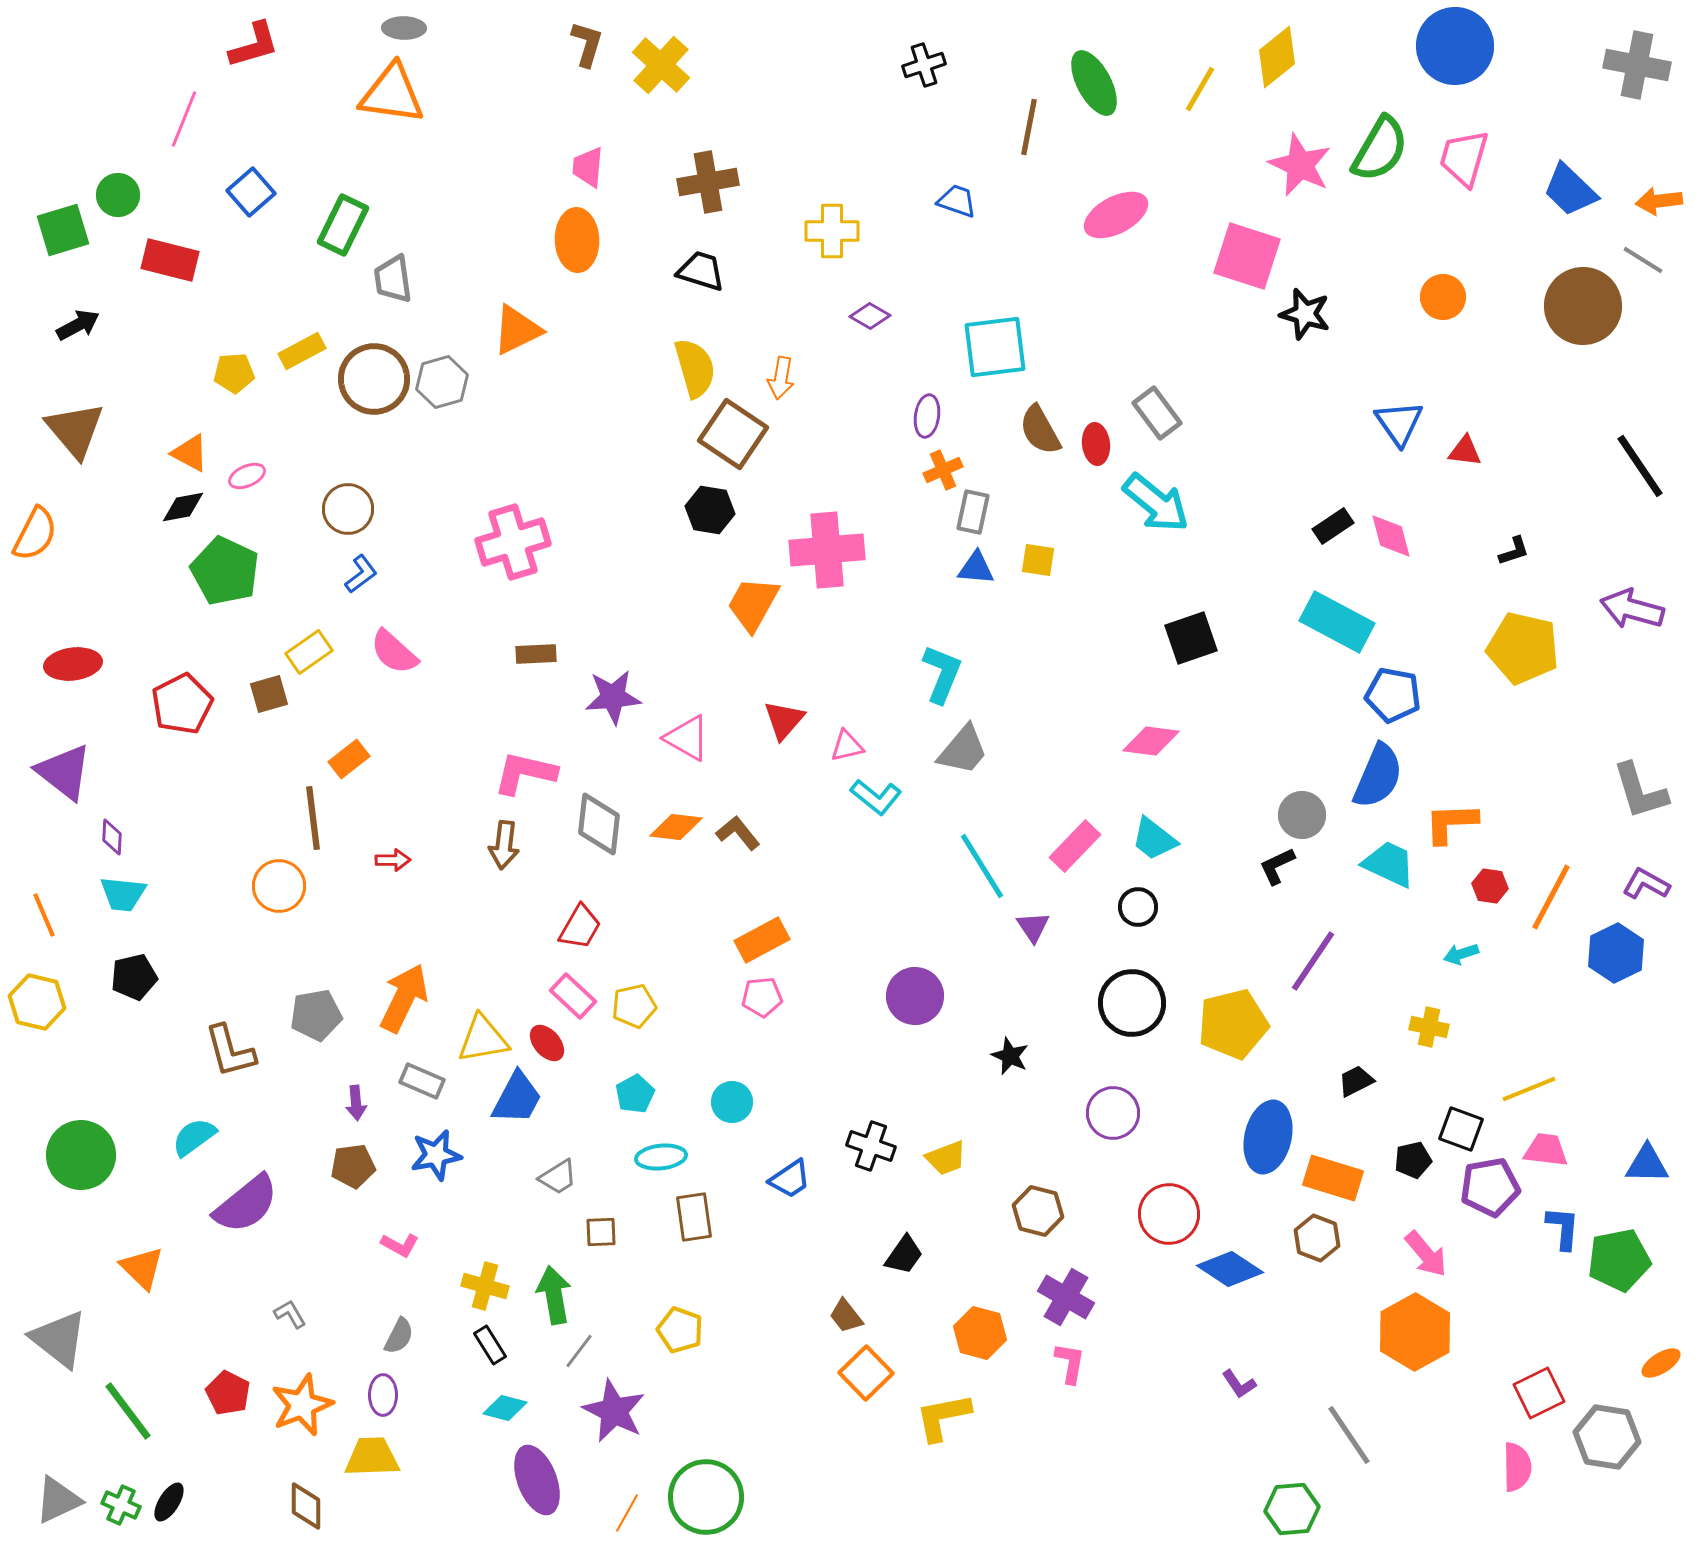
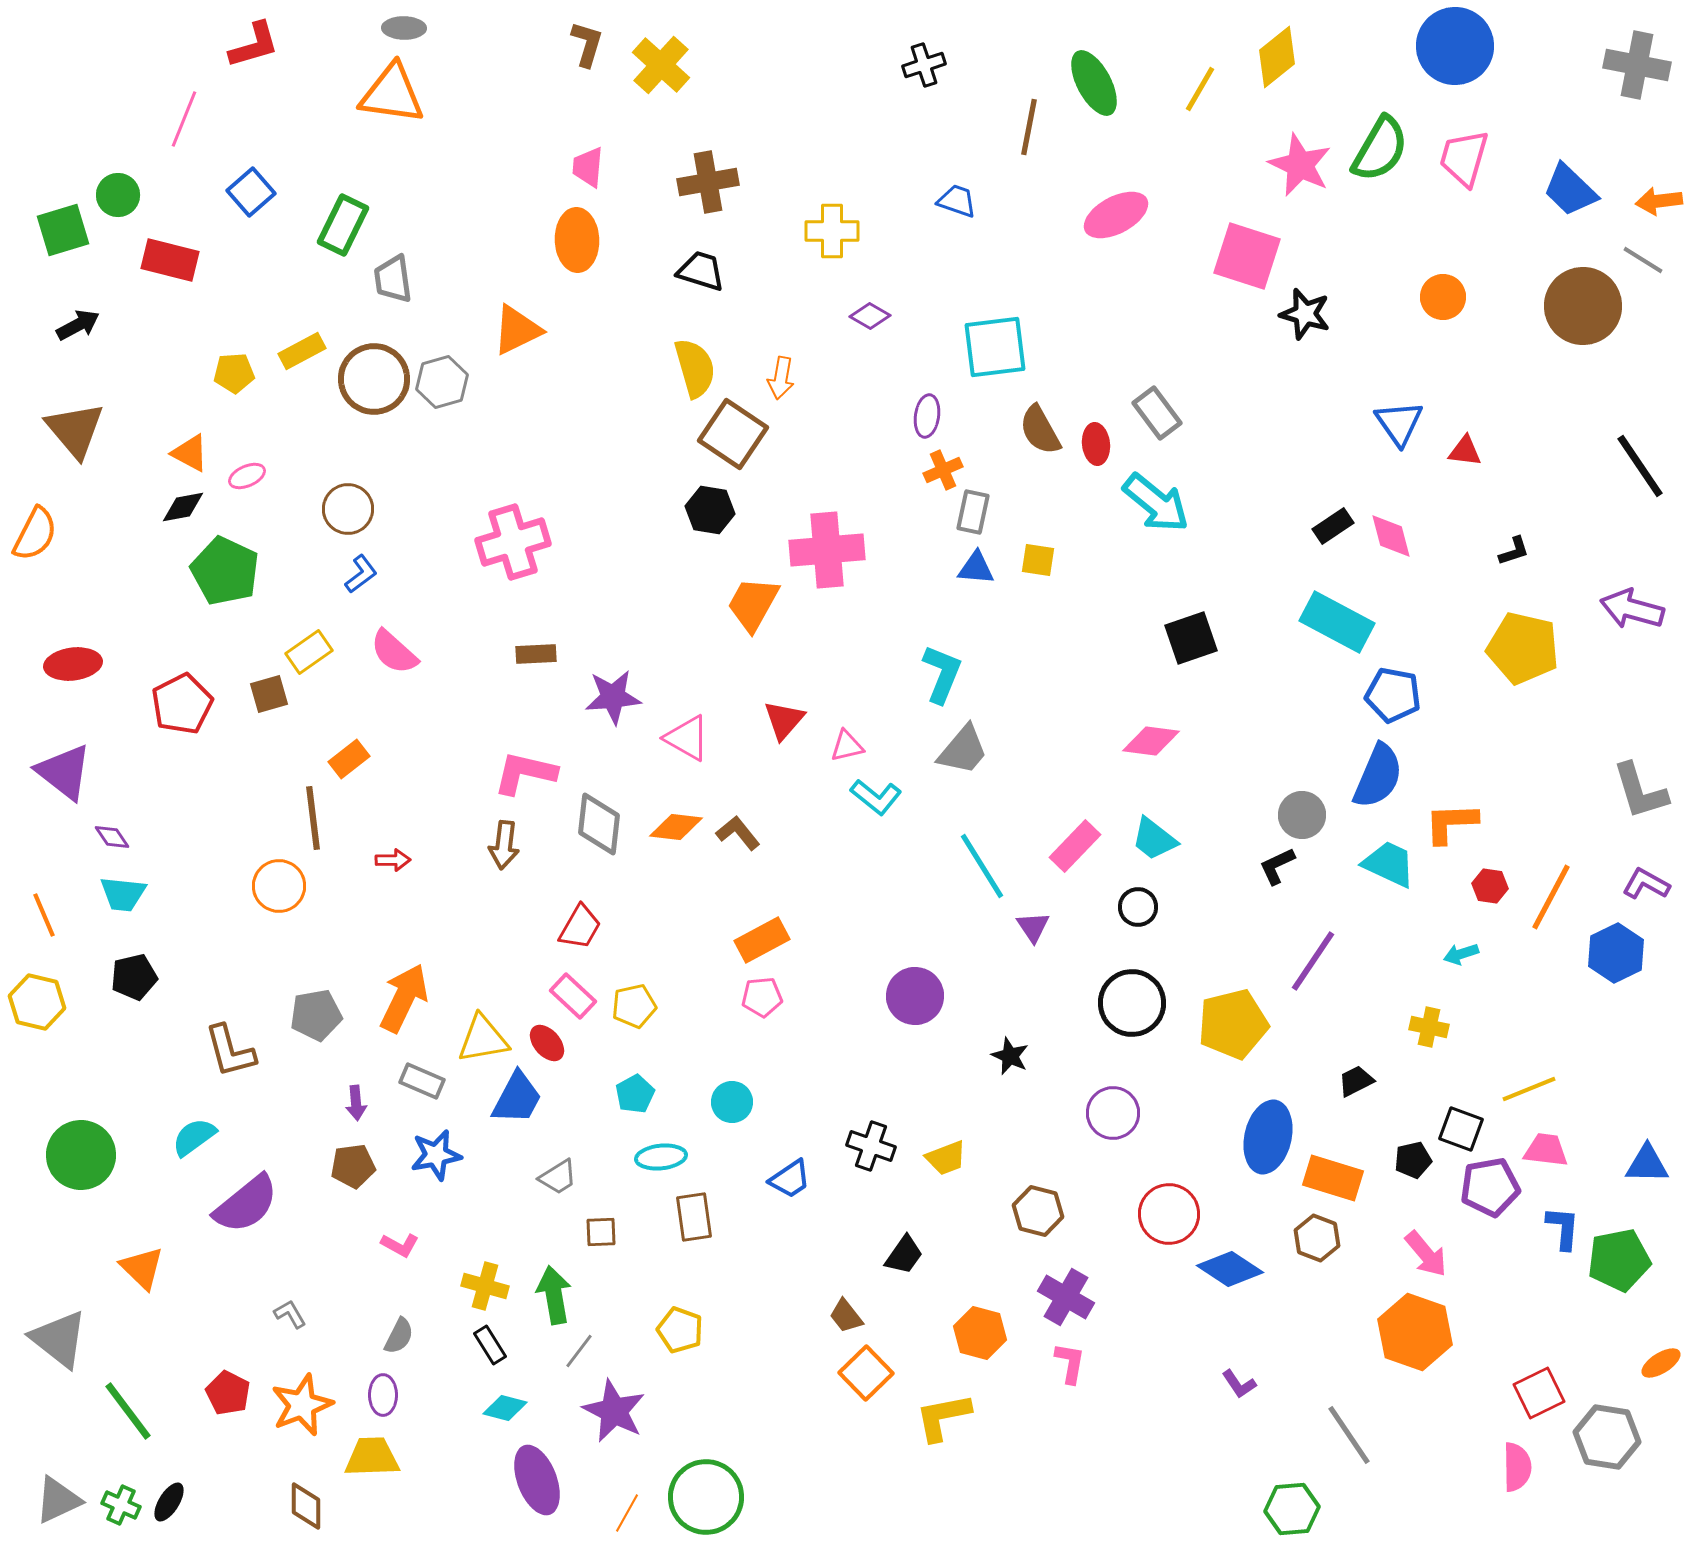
purple diamond at (112, 837): rotated 36 degrees counterclockwise
orange hexagon at (1415, 1332): rotated 12 degrees counterclockwise
